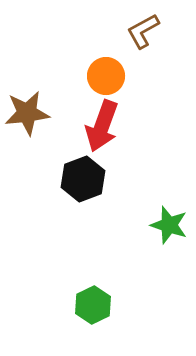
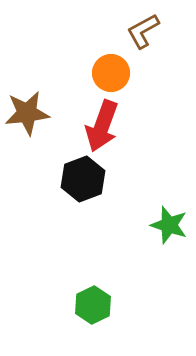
orange circle: moved 5 px right, 3 px up
